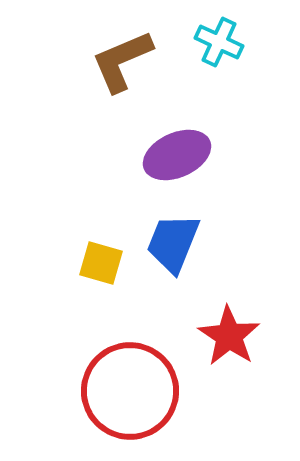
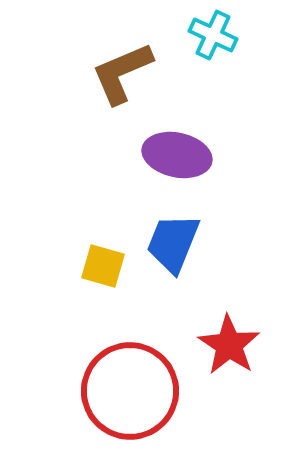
cyan cross: moved 6 px left, 7 px up
brown L-shape: moved 12 px down
purple ellipse: rotated 36 degrees clockwise
yellow square: moved 2 px right, 3 px down
red star: moved 9 px down
